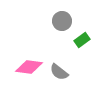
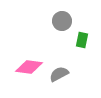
green rectangle: rotated 42 degrees counterclockwise
gray semicircle: moved 2 px down; rotated 114 degrees clockwise
